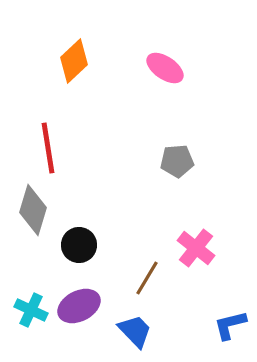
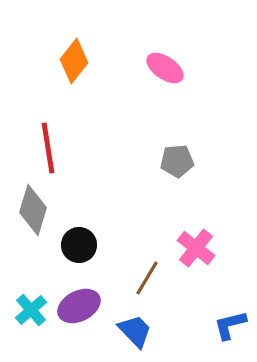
orange diamond: rotated 9 degrees counterclockwise
cyan cross: rotated 24 degrees clockwise
